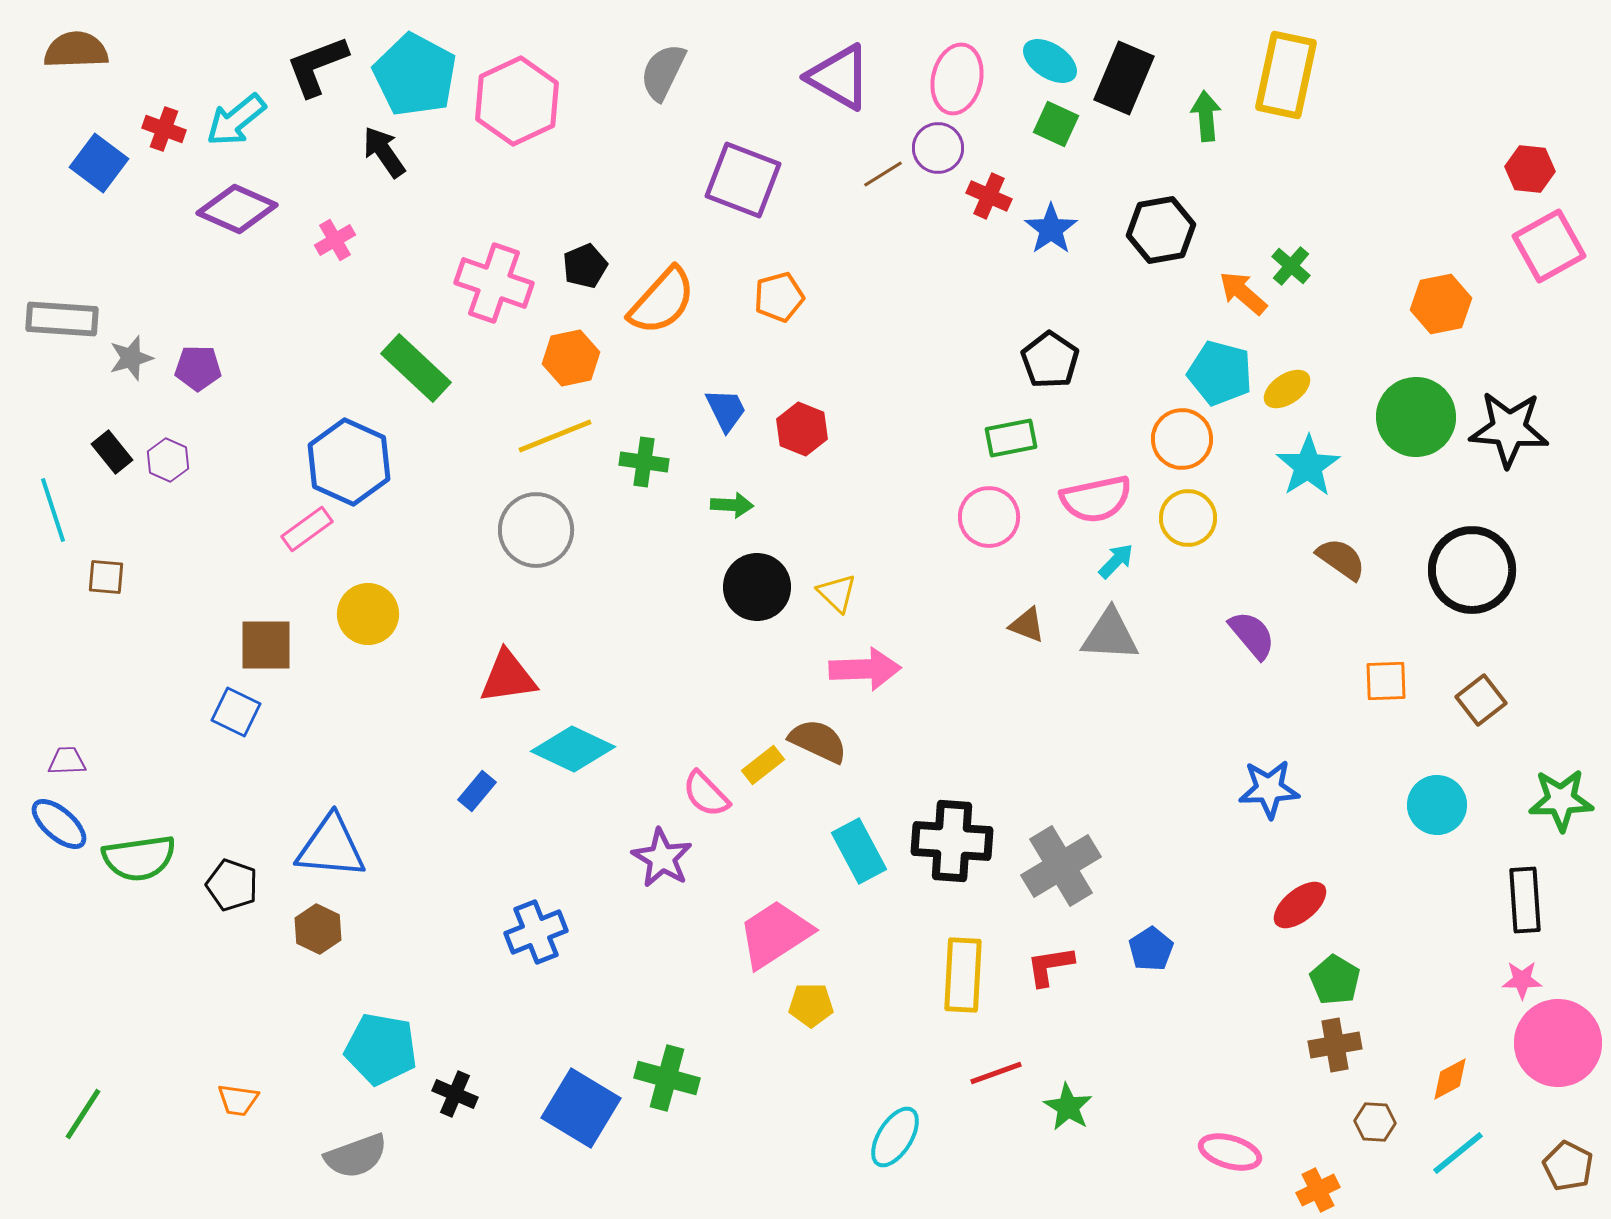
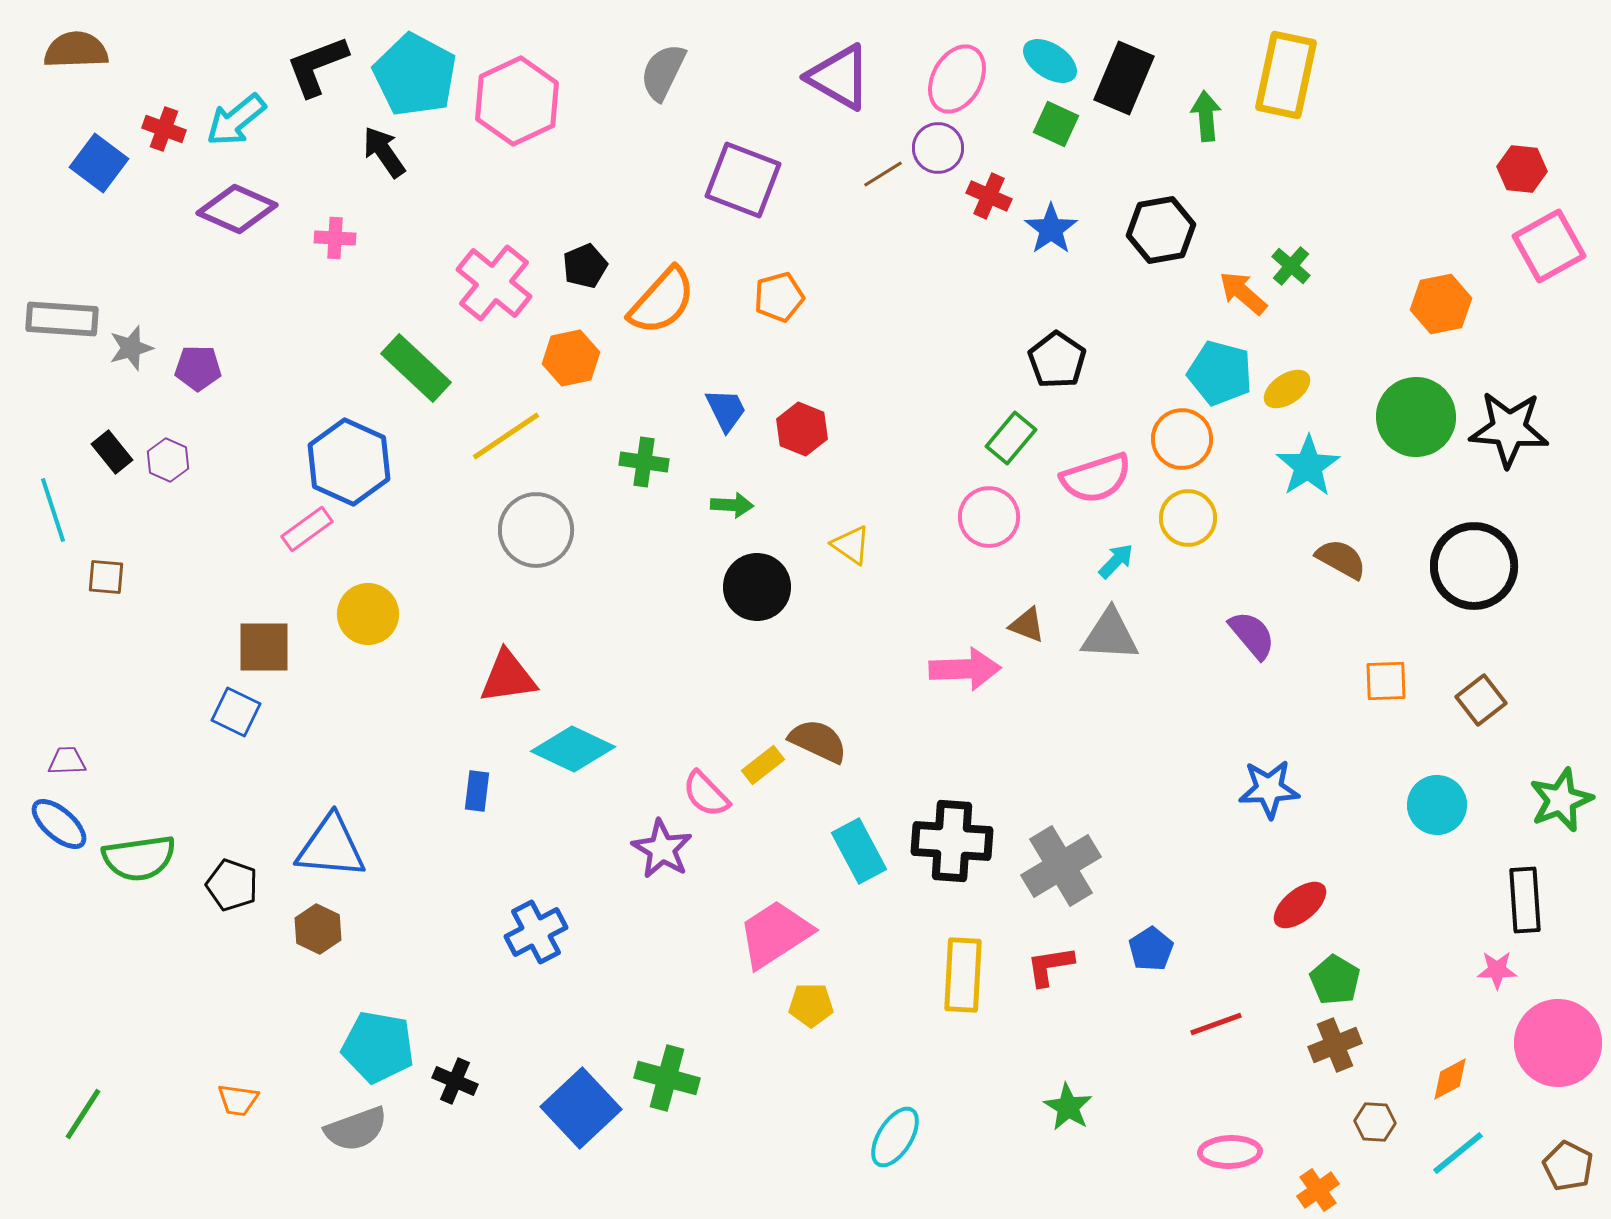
pink ellipse at (957, 79): rotated 16 degrees clockwise
red hexagon at (1530, 169): moved 8 px left
pink cross at (335, 240): moved 2 px up; rotated 33 degrees clockwise
pink cross at (494, 283): rotated 20 degrees clockwise
gray star at (131, 358): moved 10 px up
black pentagon at (1050, 360): moved 7 px right
yellow line at (555, 436): moved 49 px left; rotated 12 degrees counterclockwise
green rectangle at (1011, 438): rotated 39 degrees counterclockwise
pink semicircle at (1096, 499): moved 21 px up; rotated 6 degrees counterclockwise
brown semicircle at (1341, 559): rotated 6 degrees counterclockwise
black circle at (1472, 570): moved 2 px right, 4 px up
yellow triangle at (837, 593): moved 14 px right, 48 px up; rotated 9 degrees counterclockwise
brown square at (266, 645): moved 2 px left, 2 px down
pink arrow at (865, 669): moved 100 px right
blue rectangle at (477, 791): rotated 33 degrees counterclockwise
green star at (1561, 800): rotated 20 degrees counterclockwise
purple star at (662, 858): moved 9 px up
blue cross at (536, 932): rotated 6 degrees counterclockwise
pink star at (1522, 980): moved 25 px left, 10 px up
brown cross at (1335, 1045): rotated 12 degrees counterclockwise
cyan pentagon at (381, 1049): moved 3 px left, 2 px up
red line at (996, 1073): moved 220 px right, 49 px up
black cross at (455, 1094): moved 13 px up
blue square at (581, 1108): rotated 16 degrees clockwise
pink ellipse at (1230, 1152): rotated 18 degrees counterclockwise
gray semicircle at (356, 1156): moved 27 px up
orange cross at (1318, 1190): rotated 9 degrees counterclockwise
